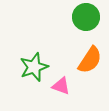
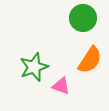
green circle: moved 3 px left, 1 px down
